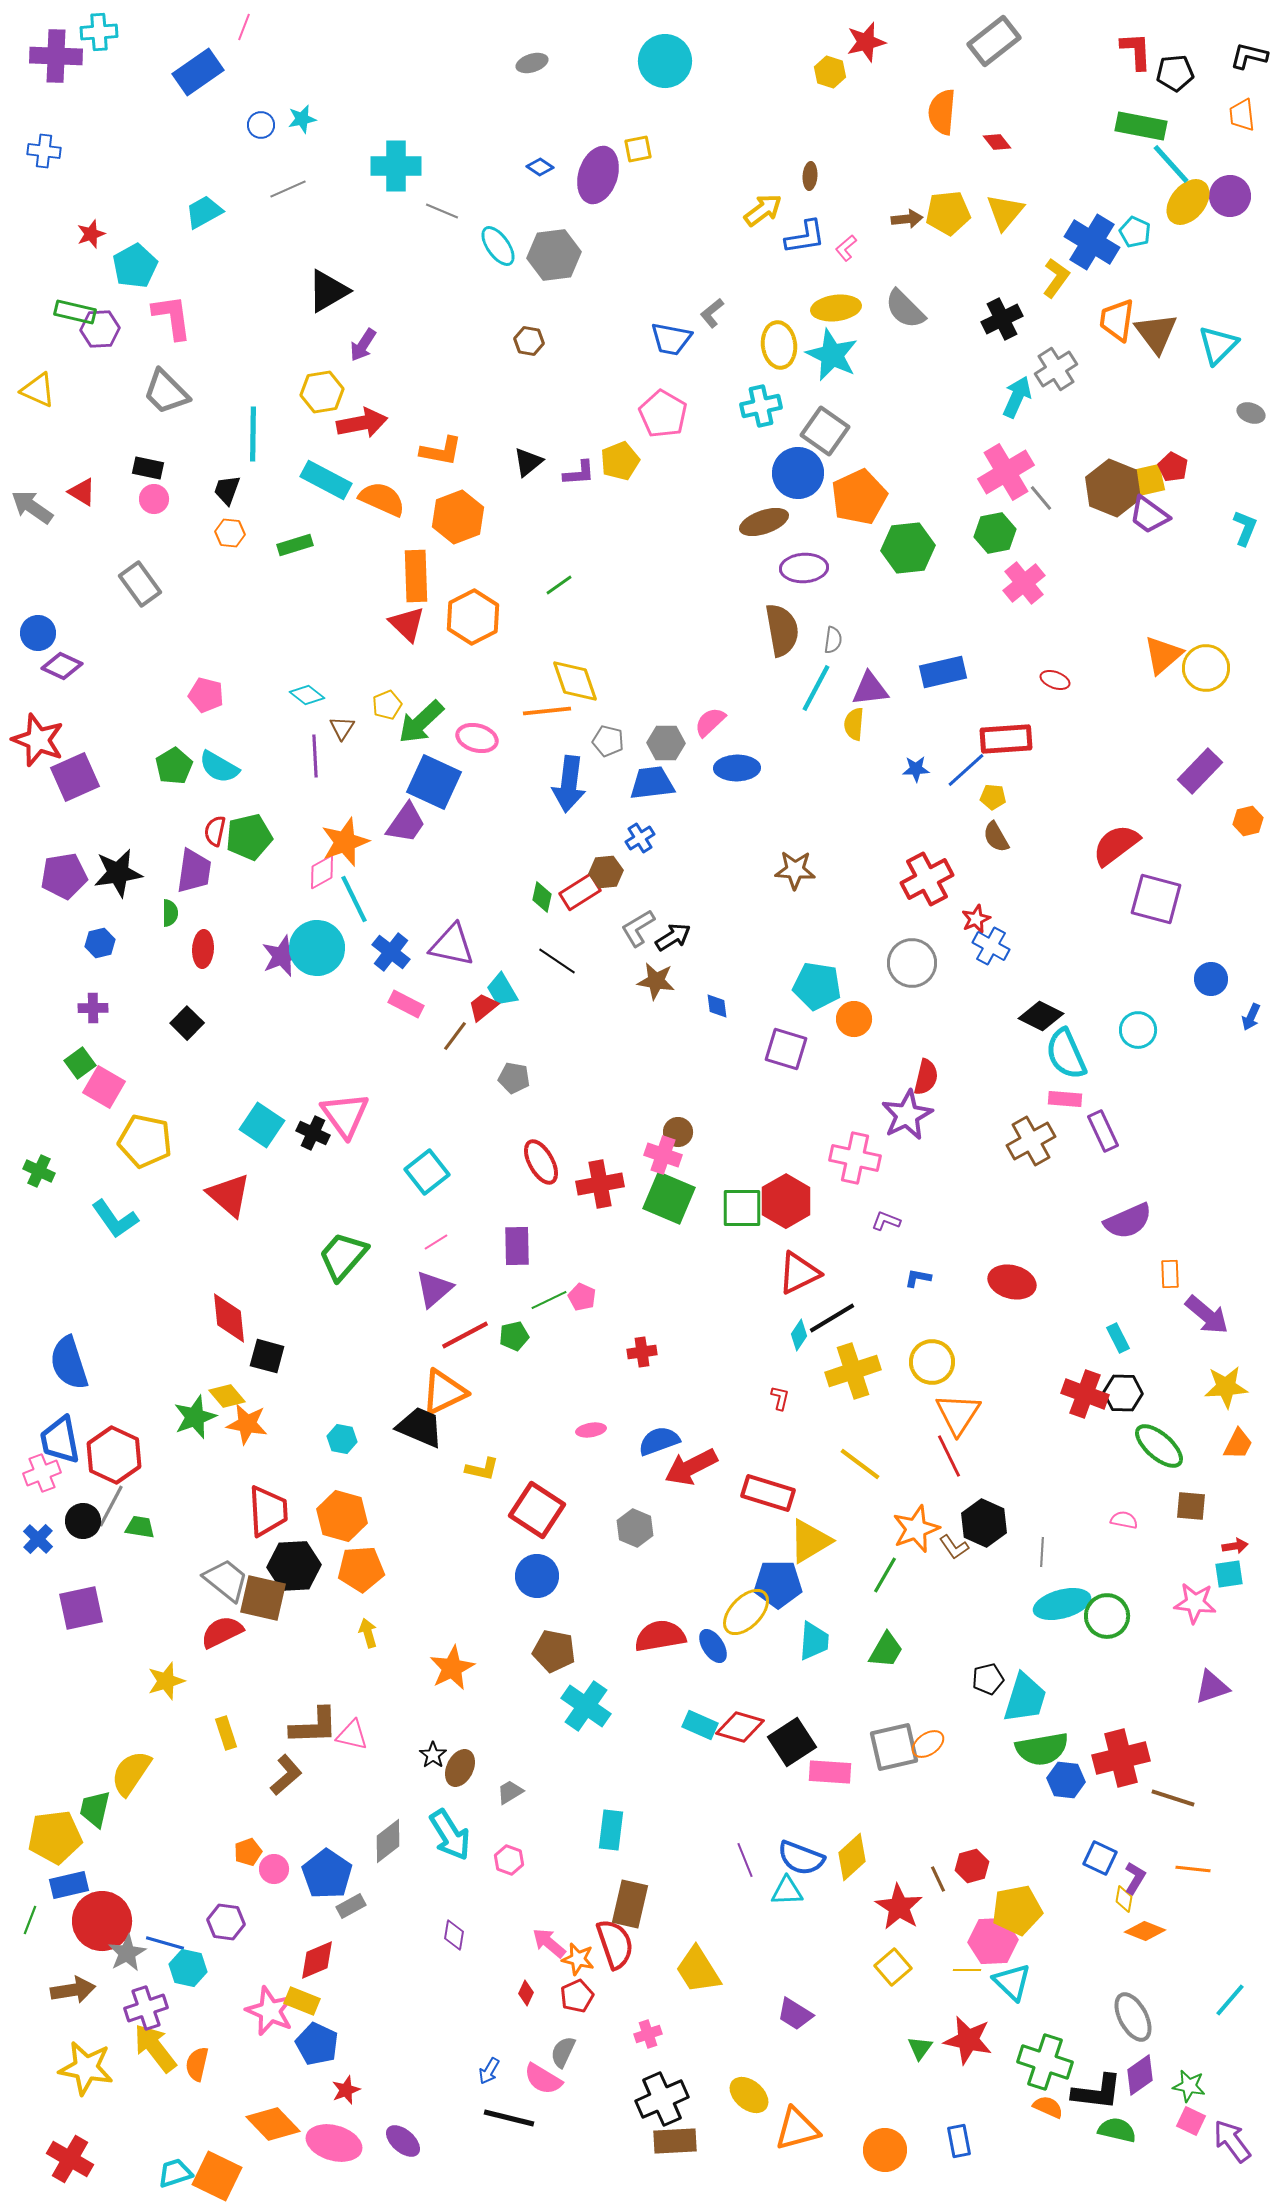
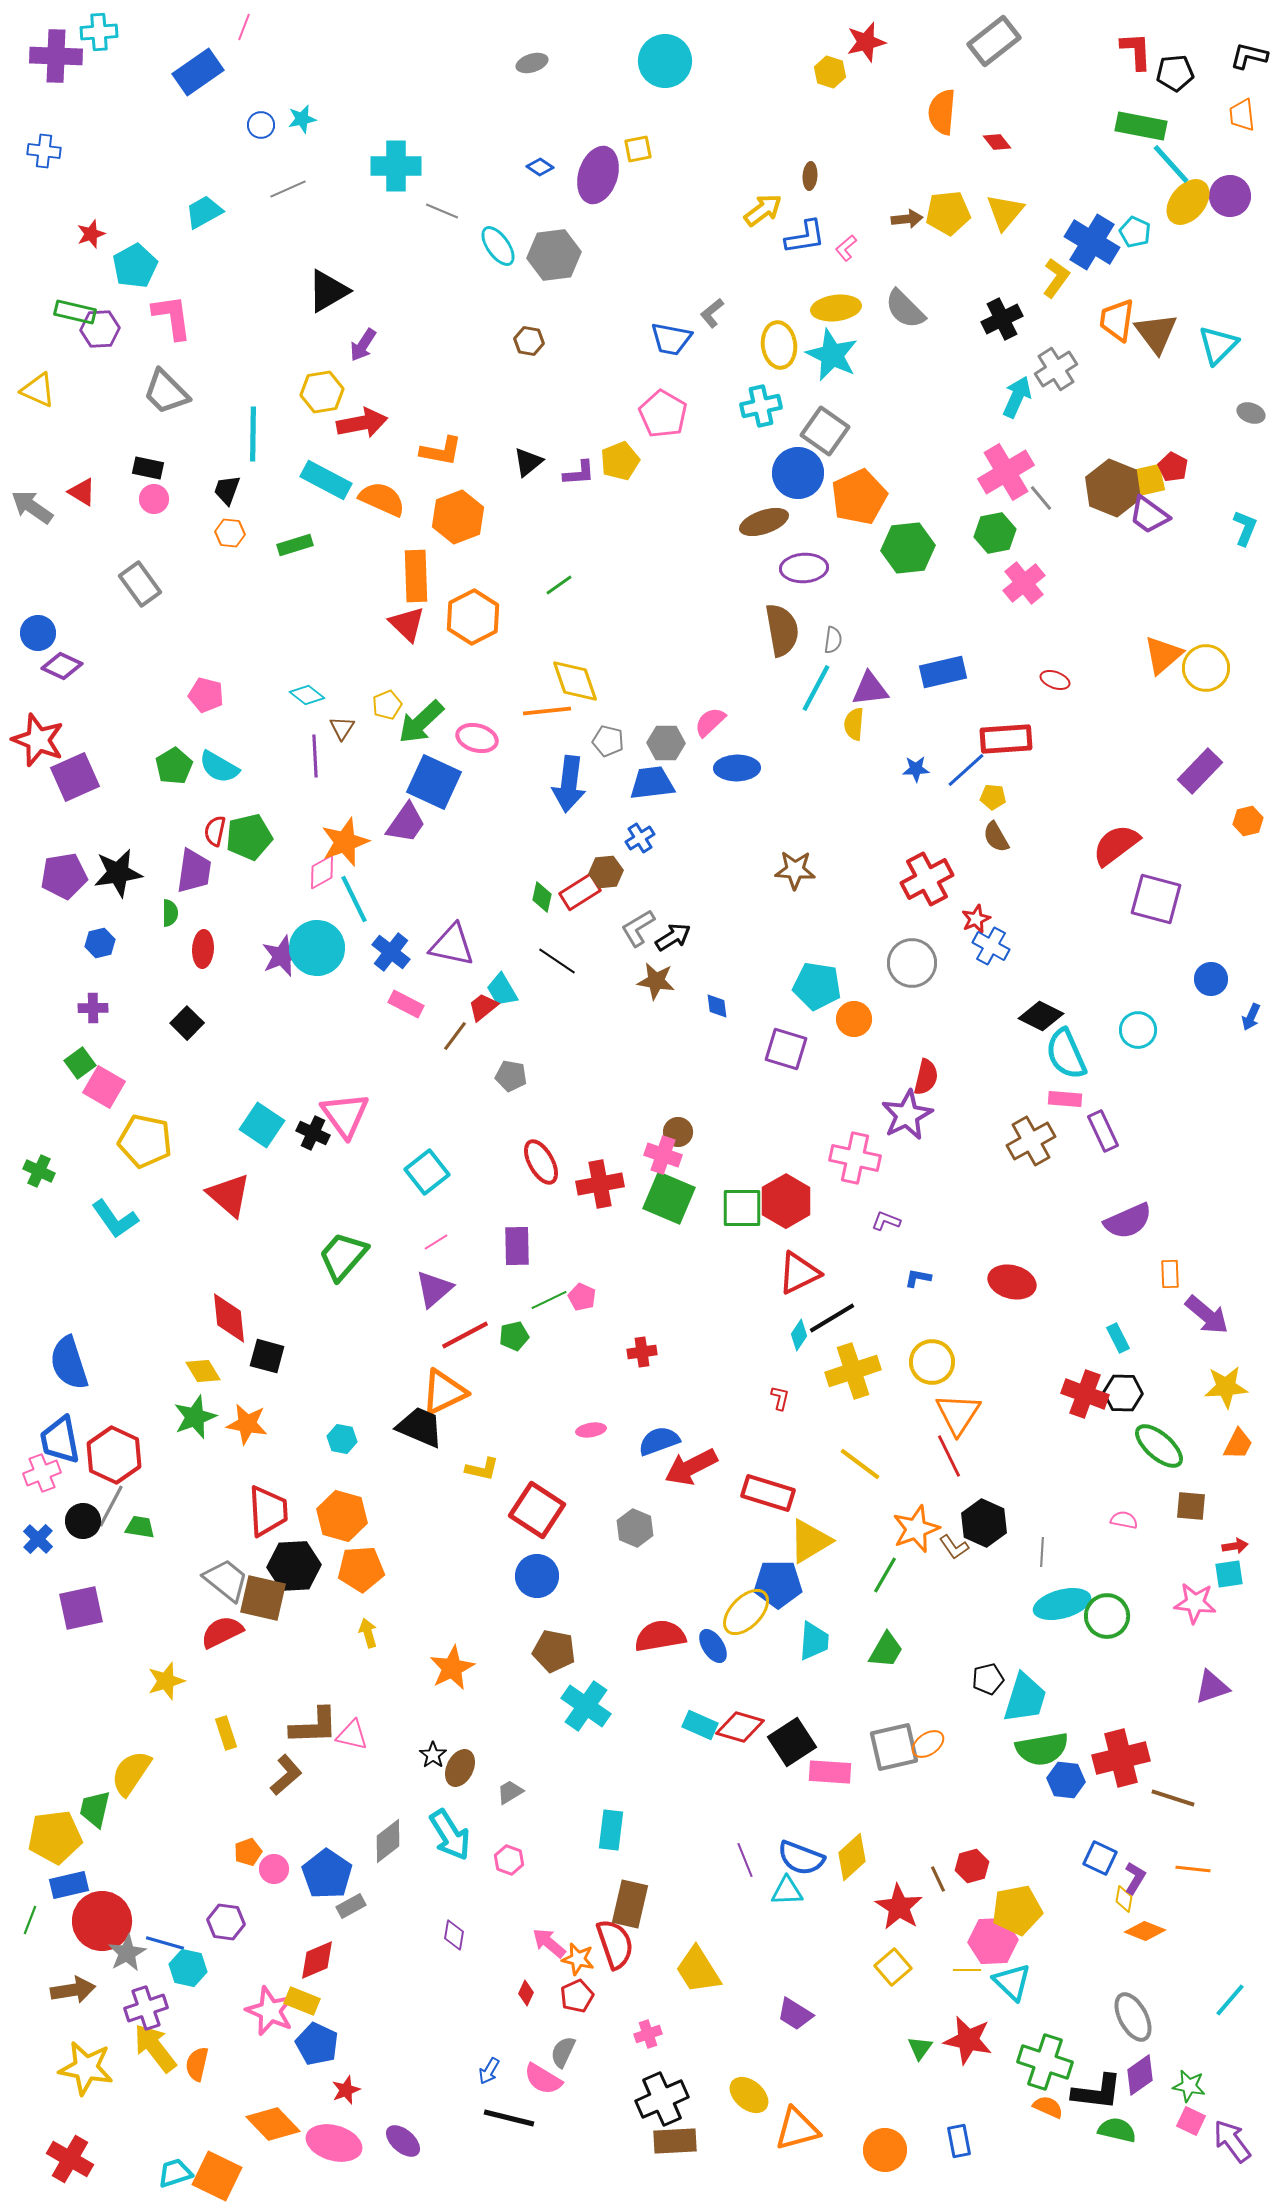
gray pentagon at (514, 1078): moved 3 px left, 2 px up
yellow diamond at (227, 1396): moved 24 px left, 25 px up; rotated 9 degrees clockwise
